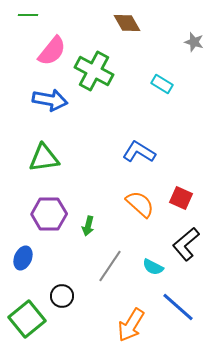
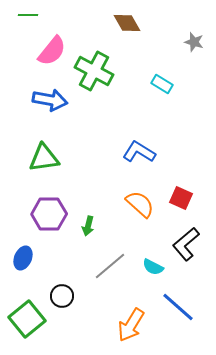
gray line: rotated 16 degrees clockwise
